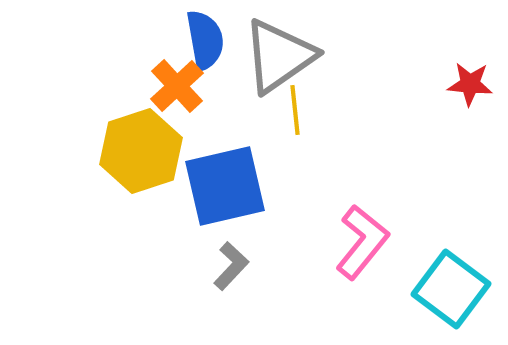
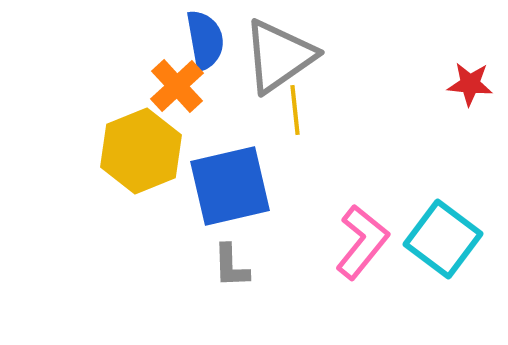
yellow hexagon: rotated 4 degrees counterclockwise
blue square: moved 5 px right
gray L-shape: rotated 135 degrees clockwise
cyan square: moved 8 px left, 50 px up
